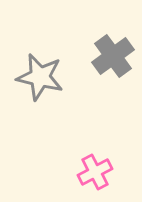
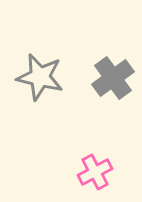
gray cross: moved 22 px down
